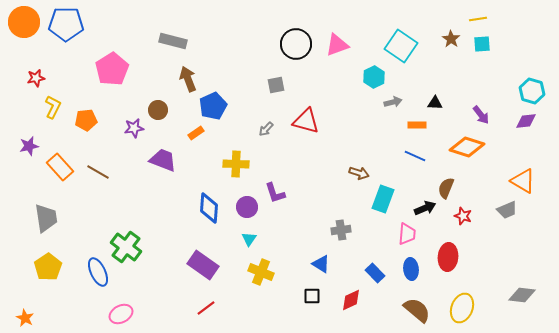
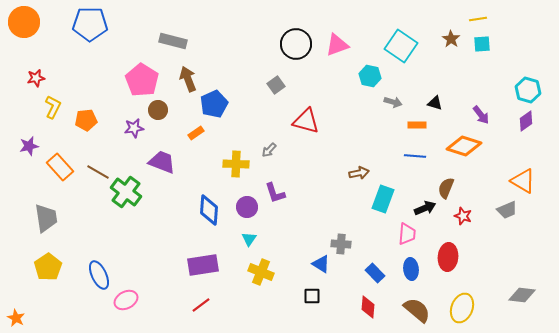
blue pentagon at (66, 24): moved 24 px right
pink pentagon at (112, 69): moved 30 px right, 11 px down; rotated 8 degrees counterclockwise
cyan hexagon at (374, 77): moved 4 px left, 1 px up; rotated 20 degrees counterclockwise
gray square at (276, 85): rotated 24 degrees counterclockwise
cyan hexagon at (532, 91): moved 4 px left, 1 px up
gray arrow at (393, 102): rotated 30 degrees clockwise
black triangle at (435, 103): rotated 14 degrees clockwise
blue pentagon at (213, 106): moved 1 px right, 2 px up
purple diamond at (526, 121): rotated 30 degrees counterclockwise
gray arrow at (266, 129): moved 3 px right, 21 px down
orange diamond at (467, 147): moved 3 px left, 1 px up
blue line at (415, 156): rotated 20 degrees counterclockwise
purple trapezoid at (163, 160): moved 1 px left, 2 px down
brown arrow at (359, 173): rotated 30 degrees counterclockwise
blue diamond at (209, 208): moved 2 px down
gray cross at (341, 230): moved 14 px down; rotated 12 degrees clockwise
green cross at (126, 247): moved 55 px up
purple rectangle at (203, 265): rotated 44 degrees counterclockwise
blue ellipse at (98, 272): moved 1 px right, 3 px down
red diamond at (351, 300): moved 17 px right, 7 px down; rotated 60 degrees counterclockwise
red line at (206, 308): moved 5 px left, 3 px up
pink ellipse at (121, 314): moved 5 px right, 14 px up
orange star at (25, 318): moved 9 px left
